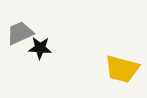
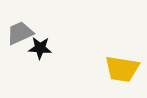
yellow trapezoid: rotated 6 degrees counterclockwise
